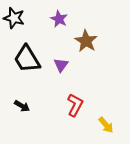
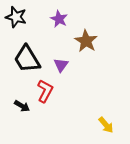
black star: moved 2 px right, 1 px up
red L-shape: moved 30 px left, 14 px up
